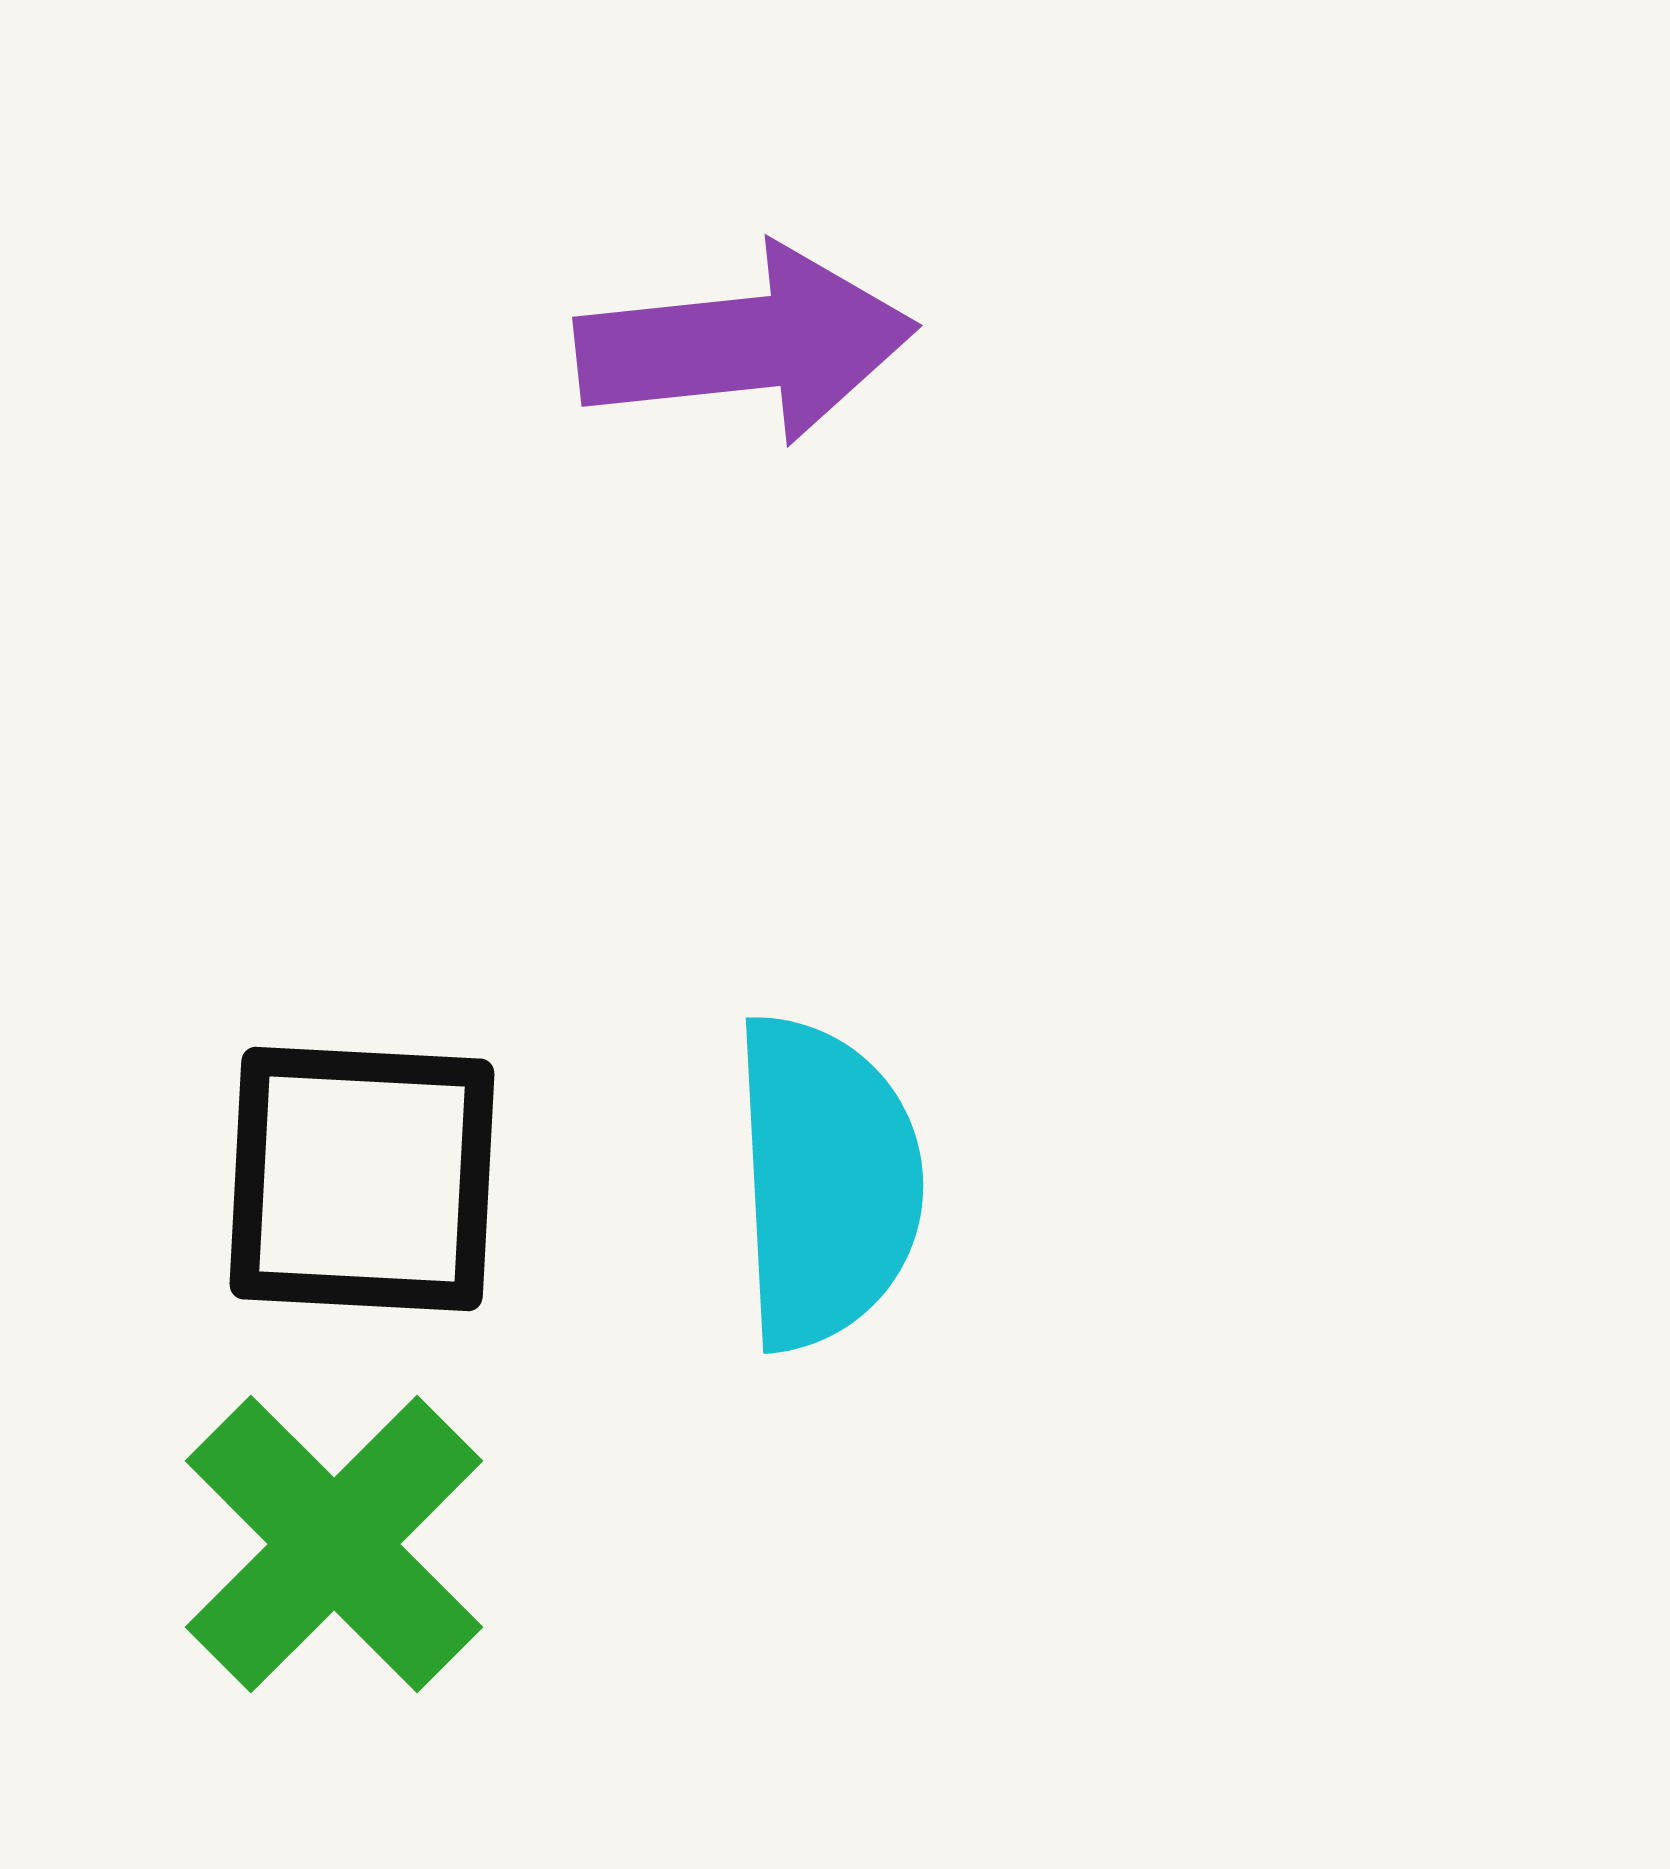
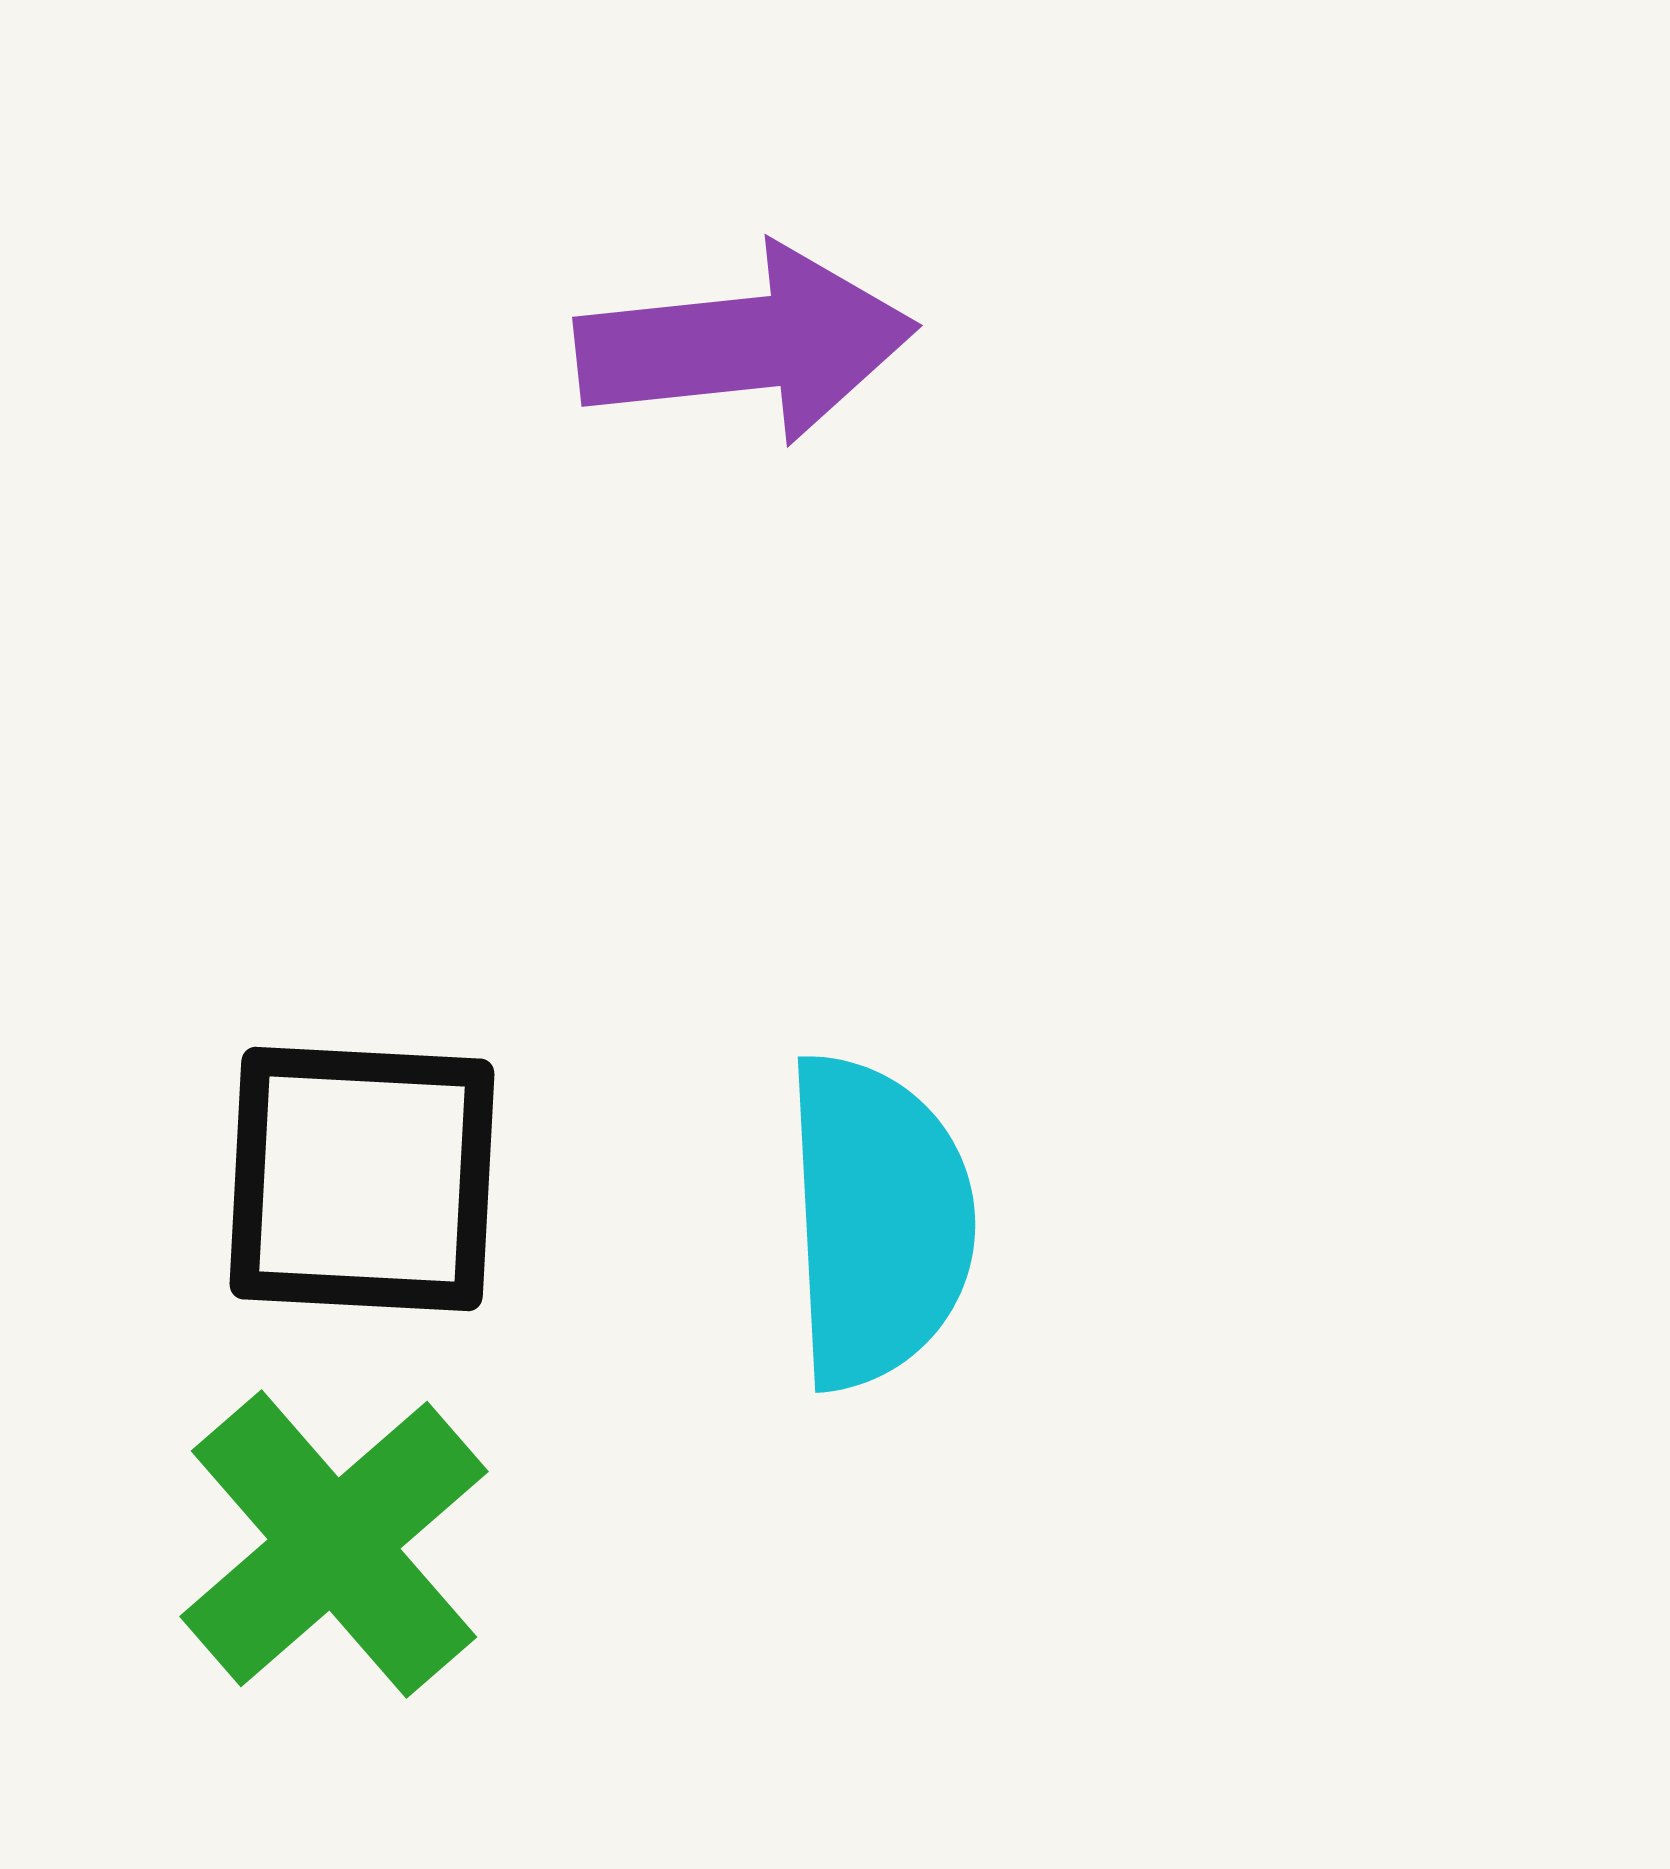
cyan semicircle: moved 52 px right, 39 px down
green cross: rotated 4 degrees clockwise
